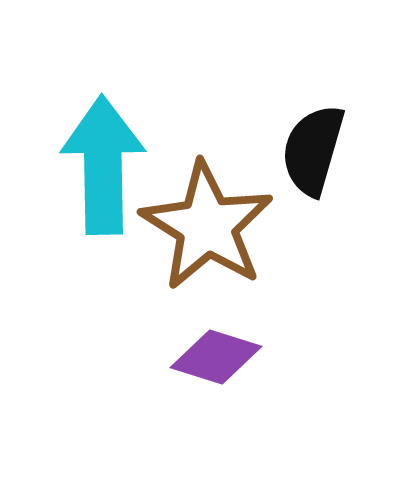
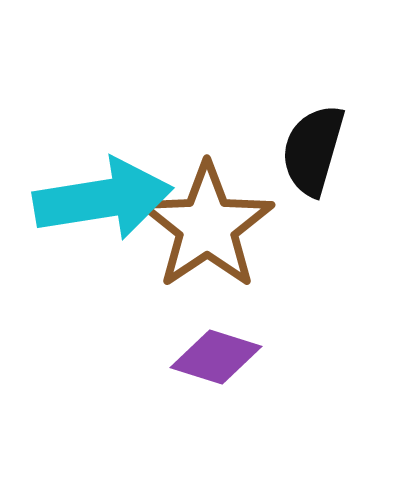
cyan arrow: moved 34 px down; rotated 82 degrees clockwise
brown star: rotated 6 degrees clockwise
